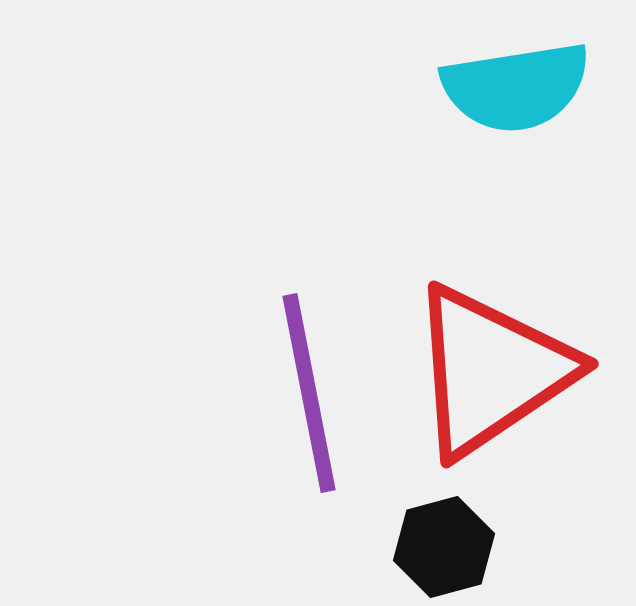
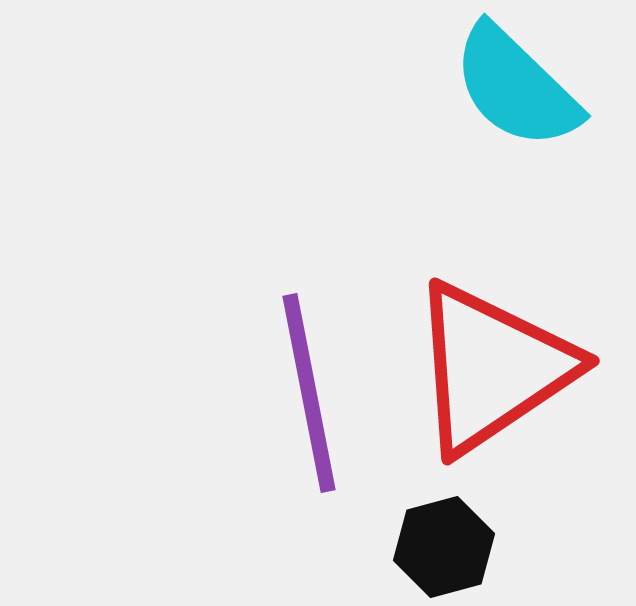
cyan semicircle: rotated 53 degrees clockwise
red triangle: moved 1 px right, 3 px up
